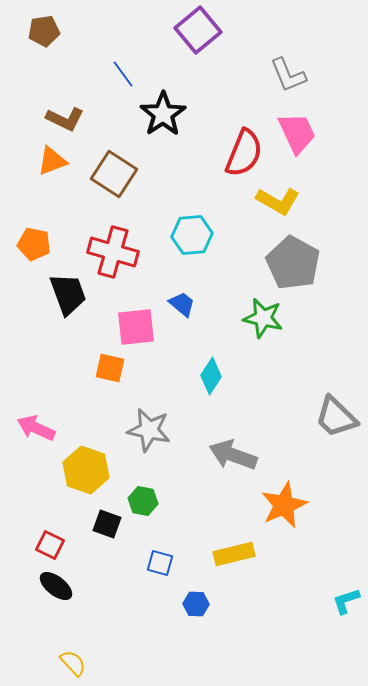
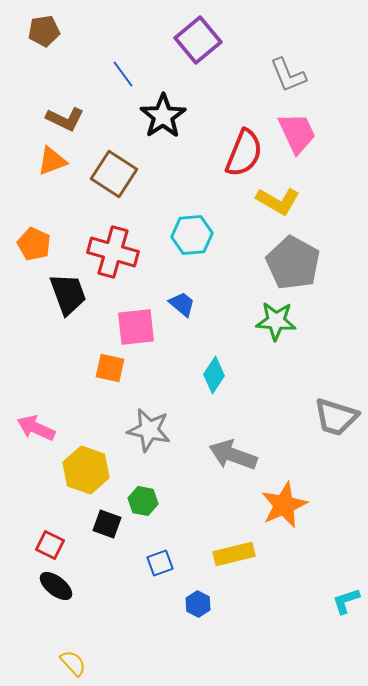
purple square: moved 10 px down
black star: moved 2 px down
orange pentagon: rotated 12 degrees clockwise
green star: moved 13 px right, 3 px down; rotated 9 degrees counterclockwise
cyan diamond: moved 3 px right, 1 px up
gray trapezoid: rotated 27 degrees counterclockwise
blue square: rotated 36 degrees counterclockwise
blue hexagon: moved 2 px right; rotated 25 degrees clockwise
